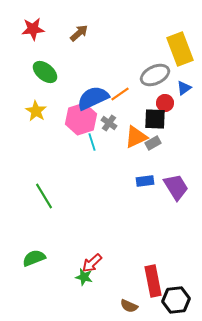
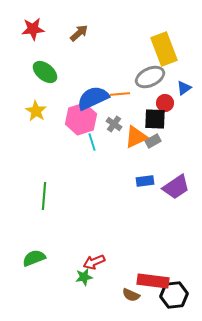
yellow rectangle: moved 16 px left
gray ellipse: moved 5 px left, 2 px down
orange line: rotated 30 degrees clockwise
gray cross: moved 5 px right, 1 px down
gray rectangle: moved 2 px up
purple trapezoid: rotated 88 degrees clockwise
green line: rotated 36 degrees clockwise
red arrow: moved 2 px right, 1 px up; rotated 20 degrees clockwise
green star: rotated 24 degrees counterclockwise
red rectangle: rotated 72 degrees counterclockwise
black hexagon: moved 2 px left, 5 px up
brown semicircle: moved 2 px right, 11 px up
